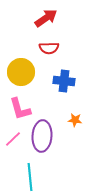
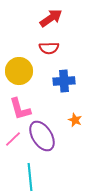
red arrow: moved 5 px right
yellow circle: moved 2 px left, 1 px up
blue cross: rotated 10 degrees counterclockwise
orange star: rotated 16 degrees clockwise
purple ellipse: rotated 36 degrees counterclockwise
